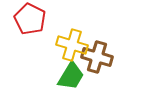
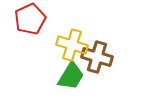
red pentagon: rotated 20 degrees clockwise
